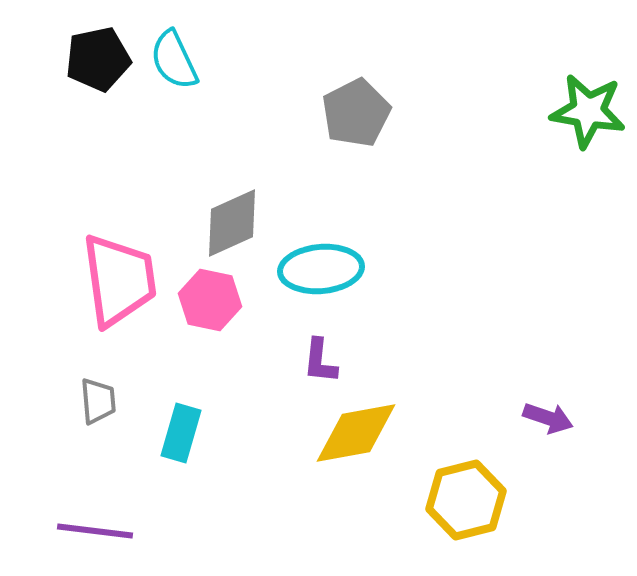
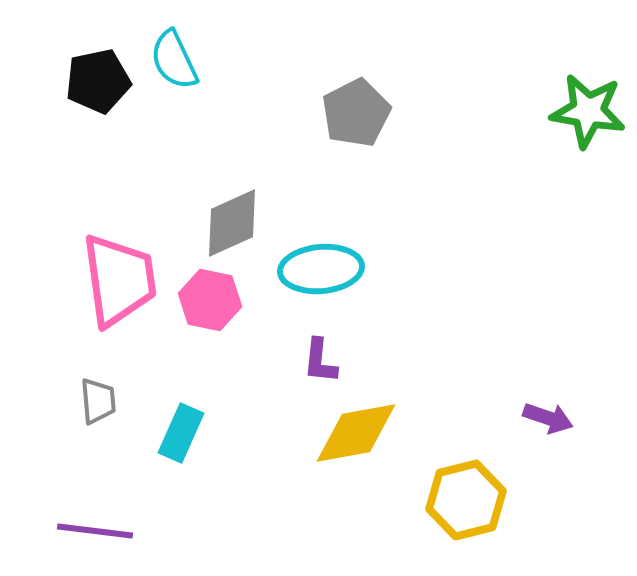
black pentagon: moved 22 px down
cyan rectangle: rotated 8 degrees clockwise
